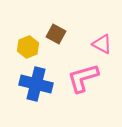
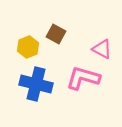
pink triangle: moved 5 px down
pink L-shape: rotated 32 degrees clockwise
